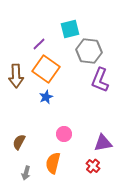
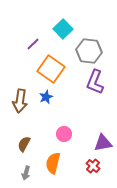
cyan square: moved 7 px left; rotated 30 degrees counterclockwise
purple line: moved 6 px left
orange square: moved 5 px right
brown arrow: moved 4 px right, 25 px down; rotated 10 degrees clockwise
purple L-shape: moved 5 px left, 2 px down
brown semicircle: moved 5 px right, 2 px down
